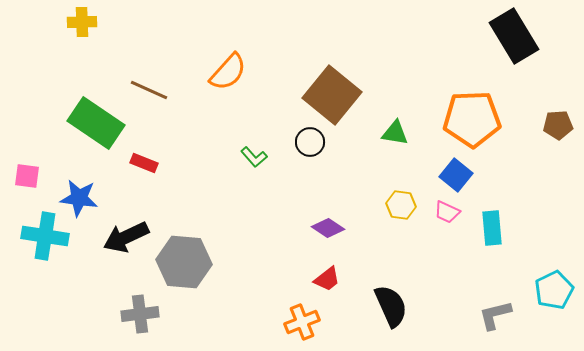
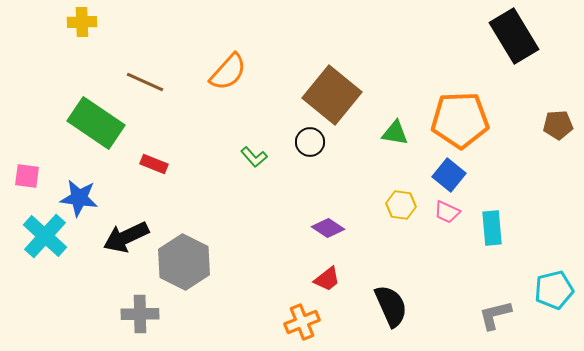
brown line: moved 4 px left, 8 px up
orange pentagon: moved 12 px left, 1 px down
red rectangle: moved 10 px right, 1 px down
blue square: moved 7 px left
cyan cross: rotated 33 degrees clockwise
gray hexagon: rotated 22 degrees clockwise
cyan pentagon: rotated 12 degrees clockwise
gray cross: rotated 6 degrees clockwise
